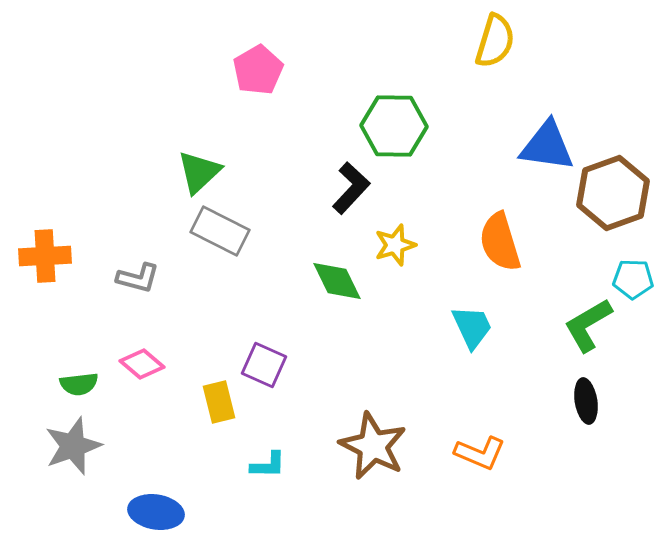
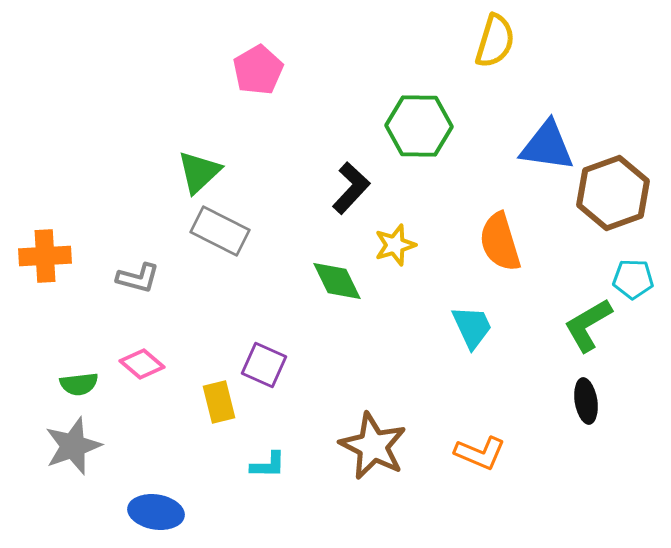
green hexagon: moved 25 px right
